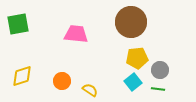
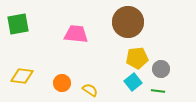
brown circle: moved 3 px left
gray circle: moved 1 px right, 1 px up
yellow diamond: rotated 25 degrees clockwise
orange circle: moved 2 px down
green line: moved 2 px down
